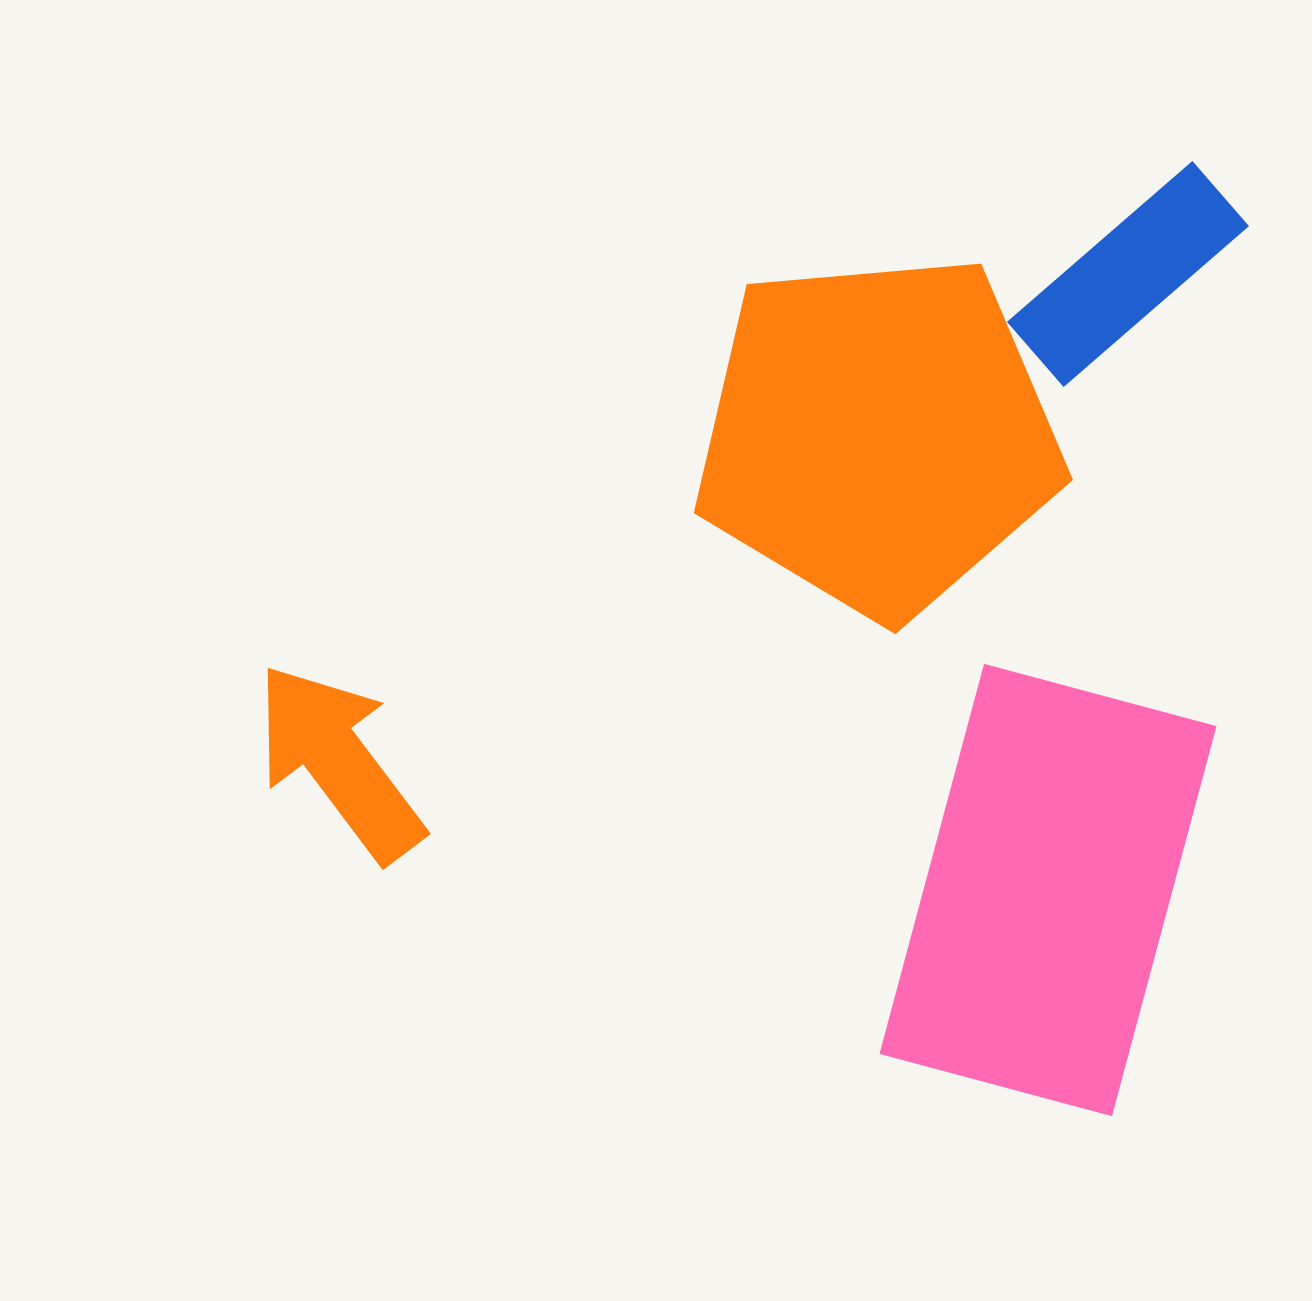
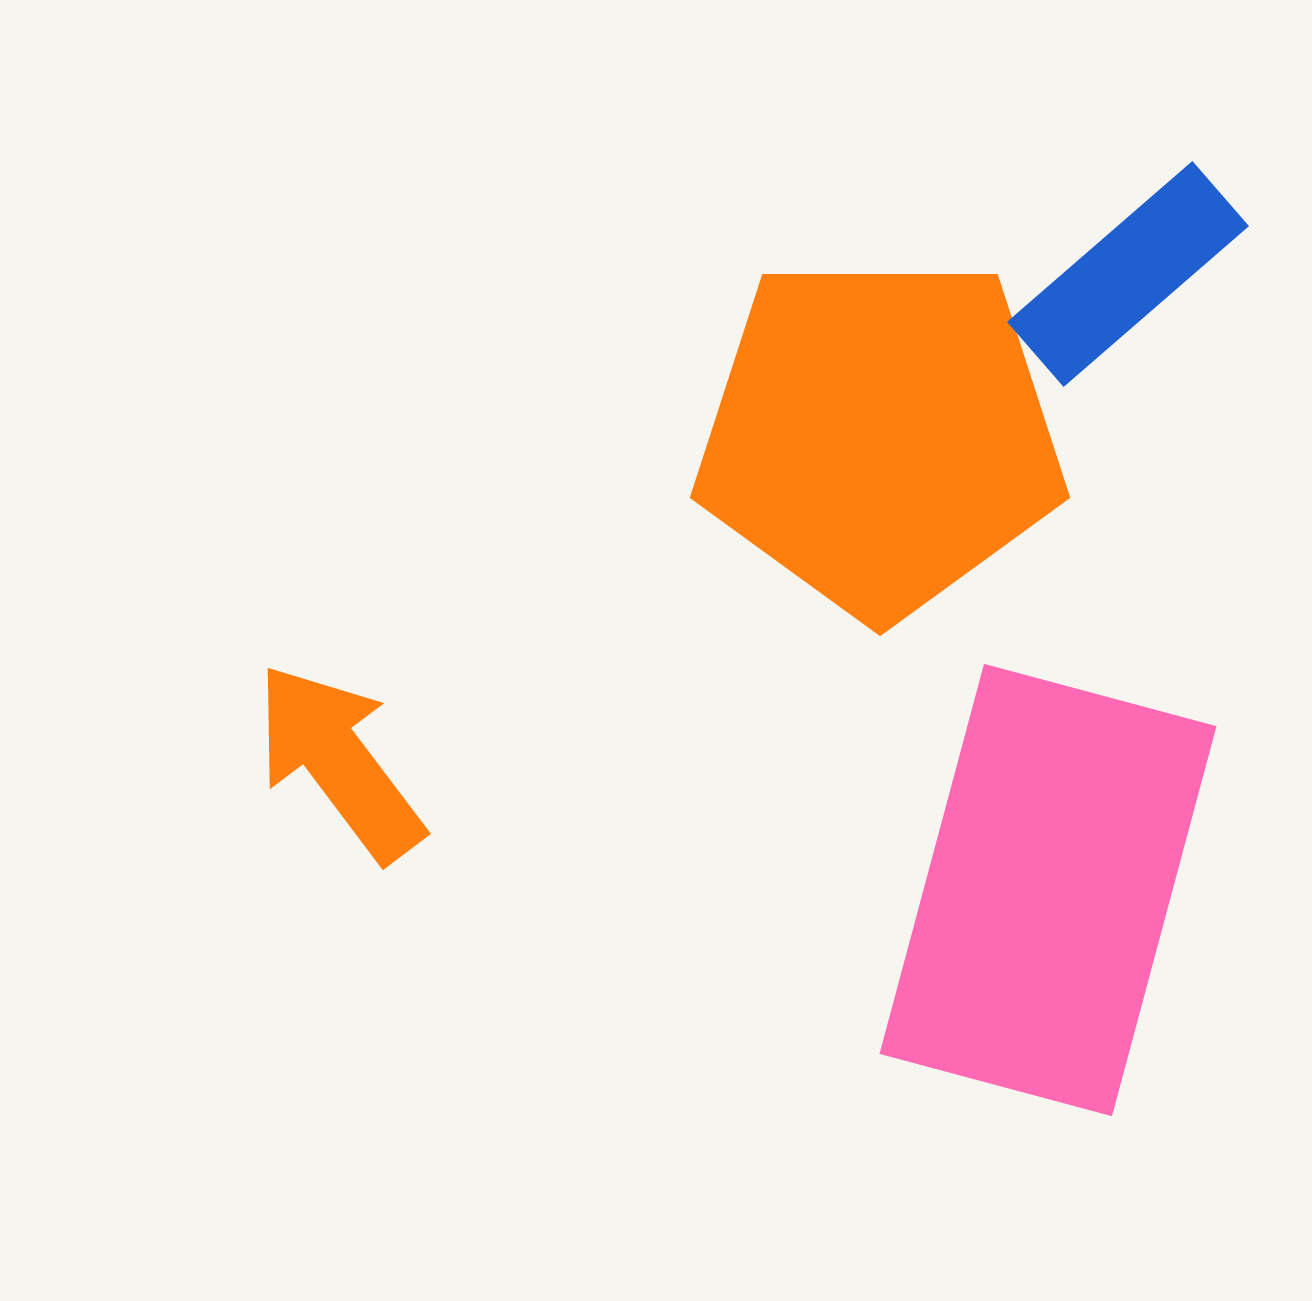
orange pentagon: moved 2 px right, 1 px down; rotated 5 degrees clockwise
